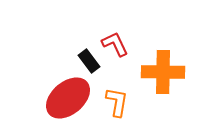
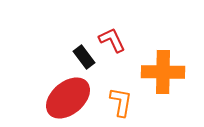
red L-shape: moved 3 px left, 4 px up
black rectangle: moved 5 px left, 4 px up
orange L-shape: moved 4 px right
